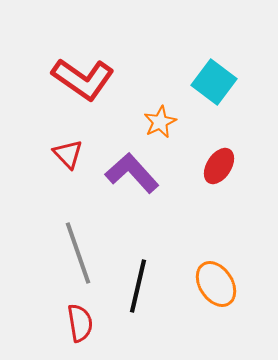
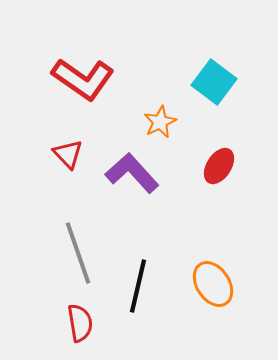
orange ellipse: moved 3 px left
